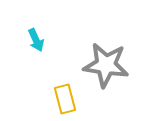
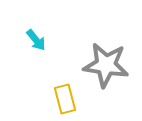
cyan arrow: rotated 15 degrees counterclockwise
